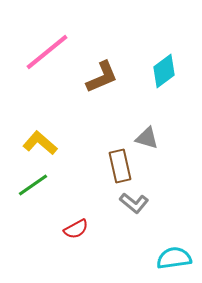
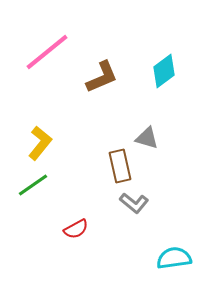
yellow L-shape: rotated 88 degrees clockwise
